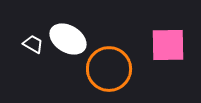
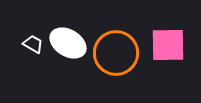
white ellipse: moved 4 px down
orange circle: moved 7 px right, 16 px up
